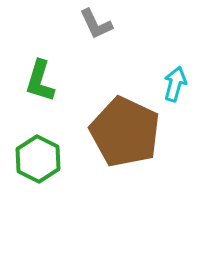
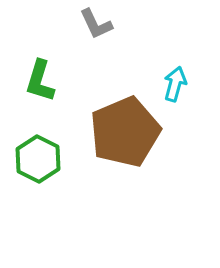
brown pentagon: rotated 24 degrees clockwise
